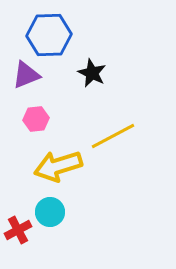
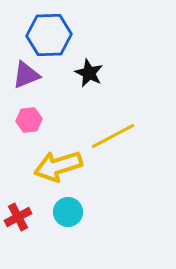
black star: moved 3 px left
pink hexagon: moved 7 px left, 1 px down
cyan circle: moved 18 px right
red cross: moved 13 px up
